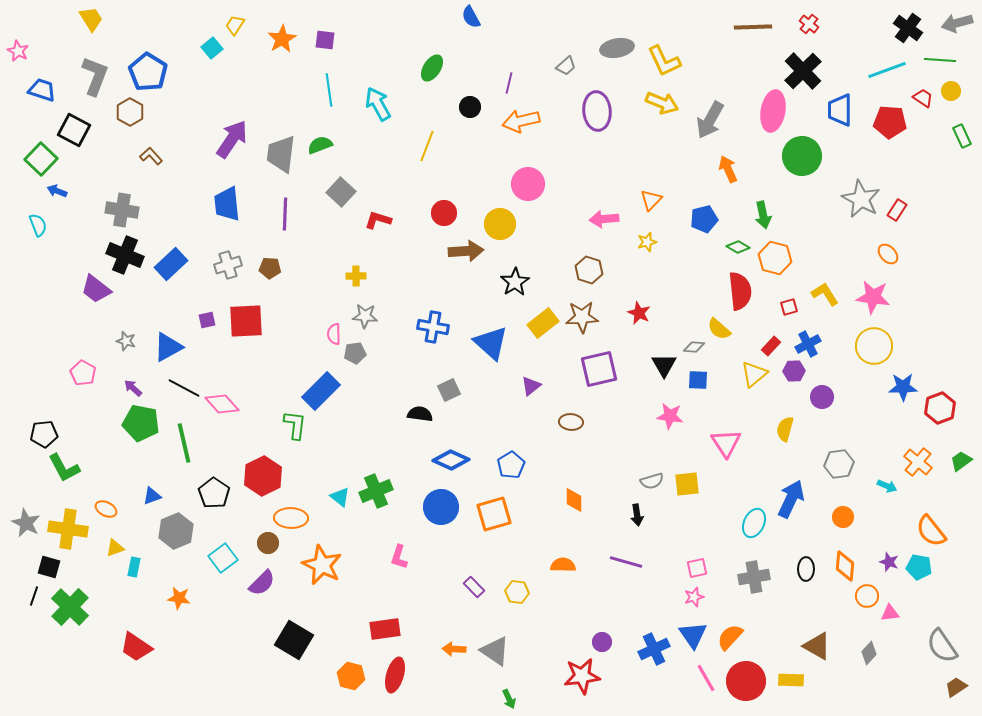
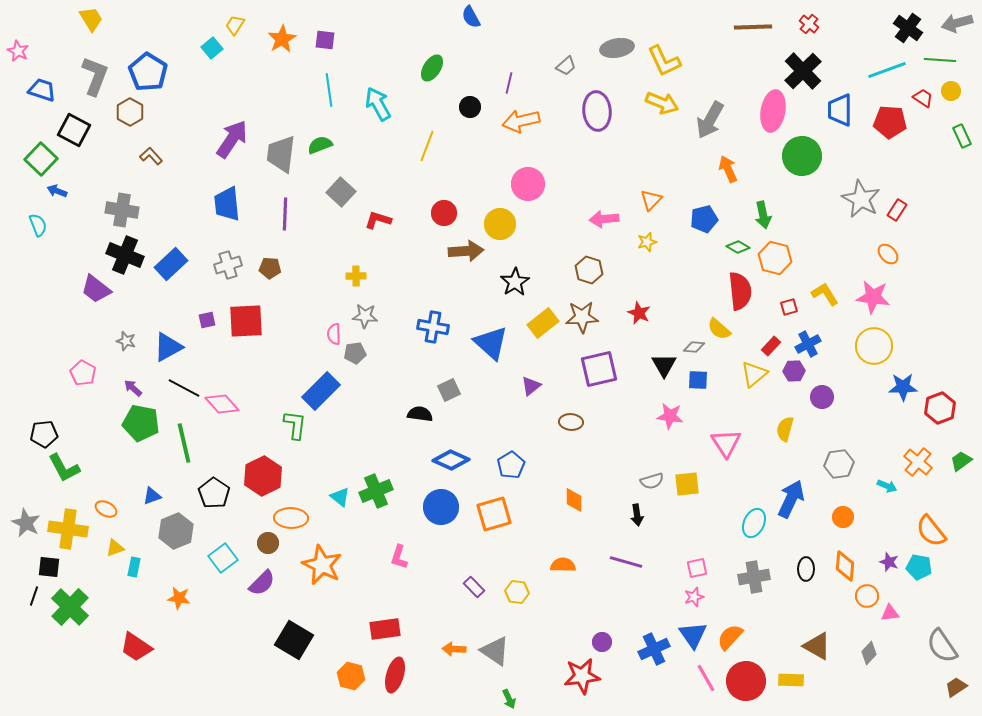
black square at (49, 567): rotated 10 degrees counterclockwise
